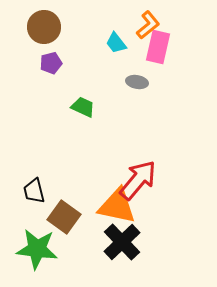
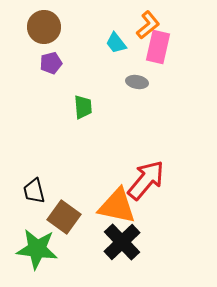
green trapezoid: rotated 60 degrees clockwise
red arrow: moved 8 px right
